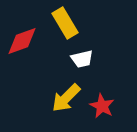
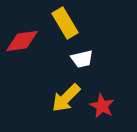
red diamond: rotated 12 degrees clockwise
